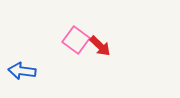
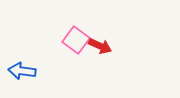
red arrow: rotated 20 degrees counterclockwise
